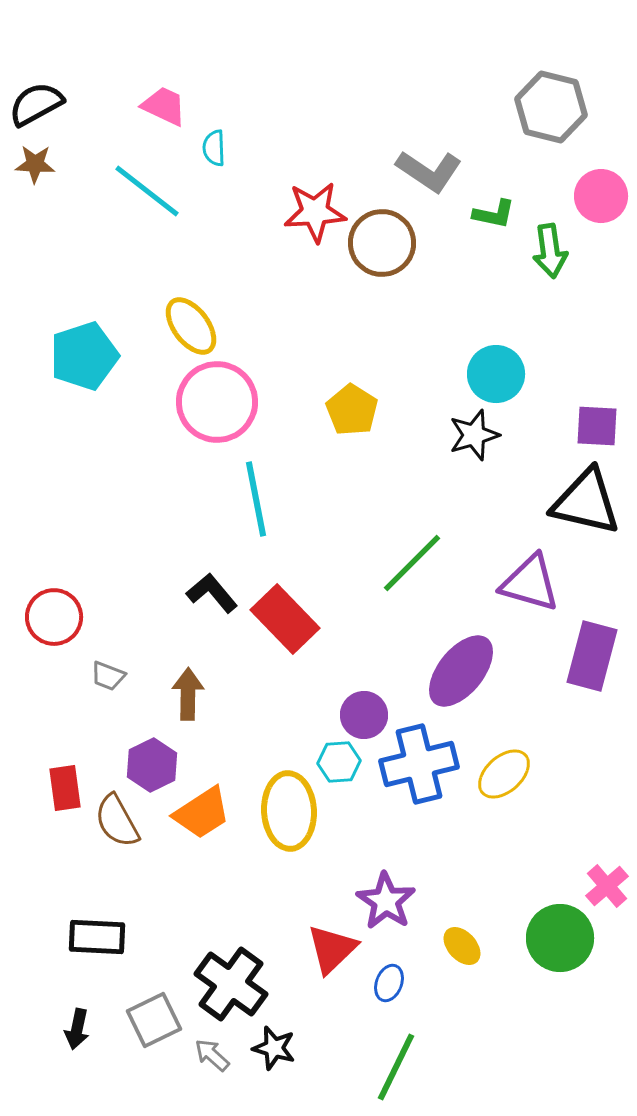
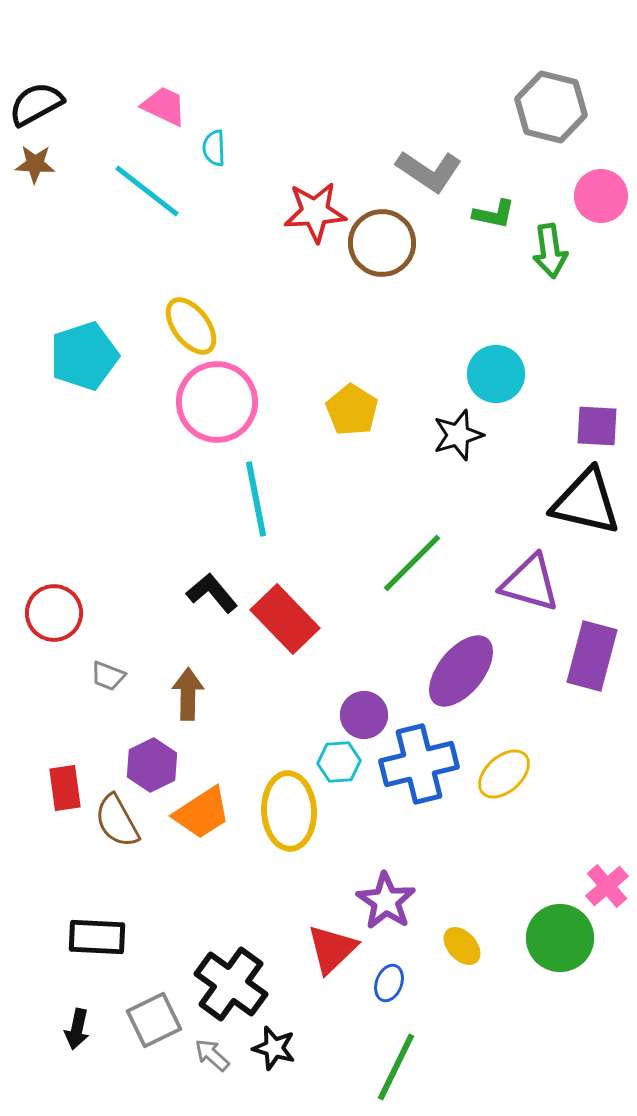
black star at (474, 435): moved 16 px left
red circle at (54, 617): moved 4 px up
